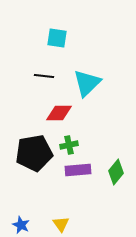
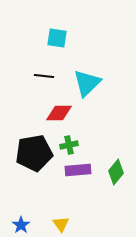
blue star: rotated 12 degrees clockwise
